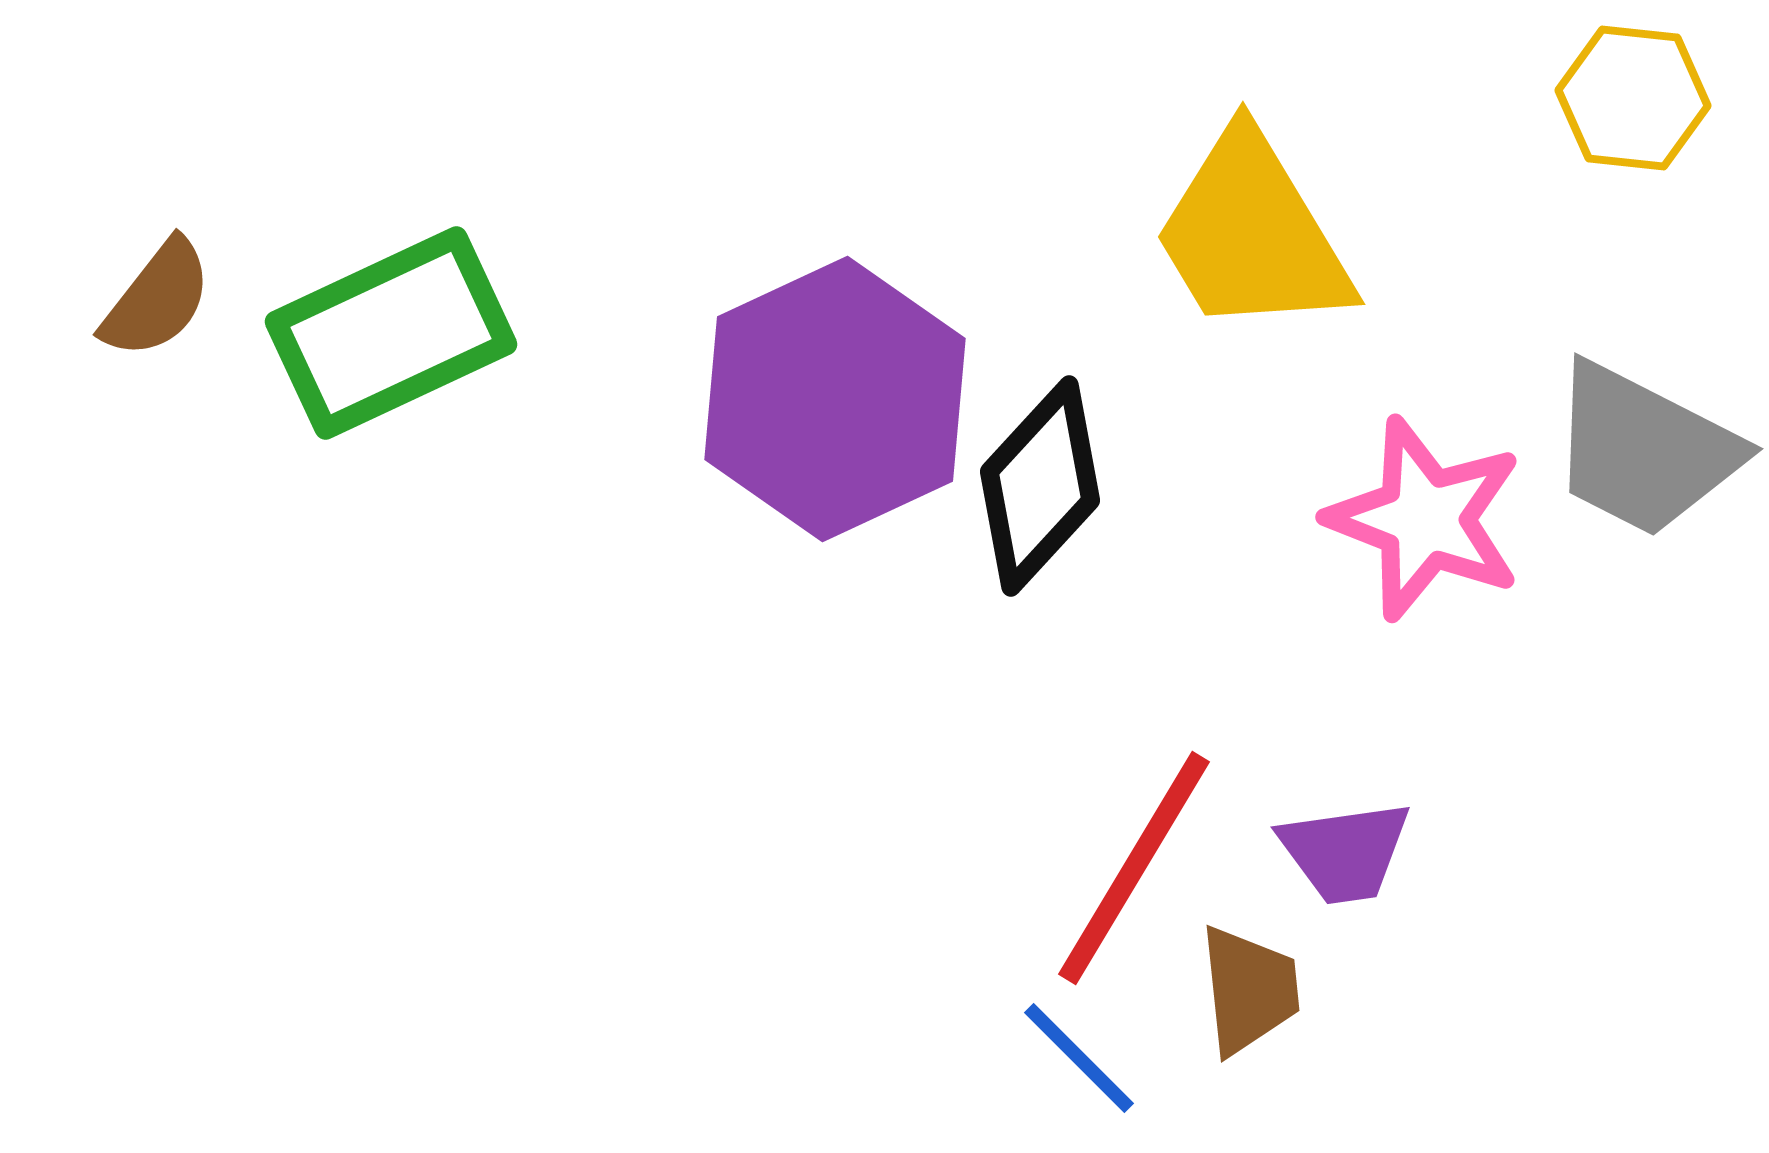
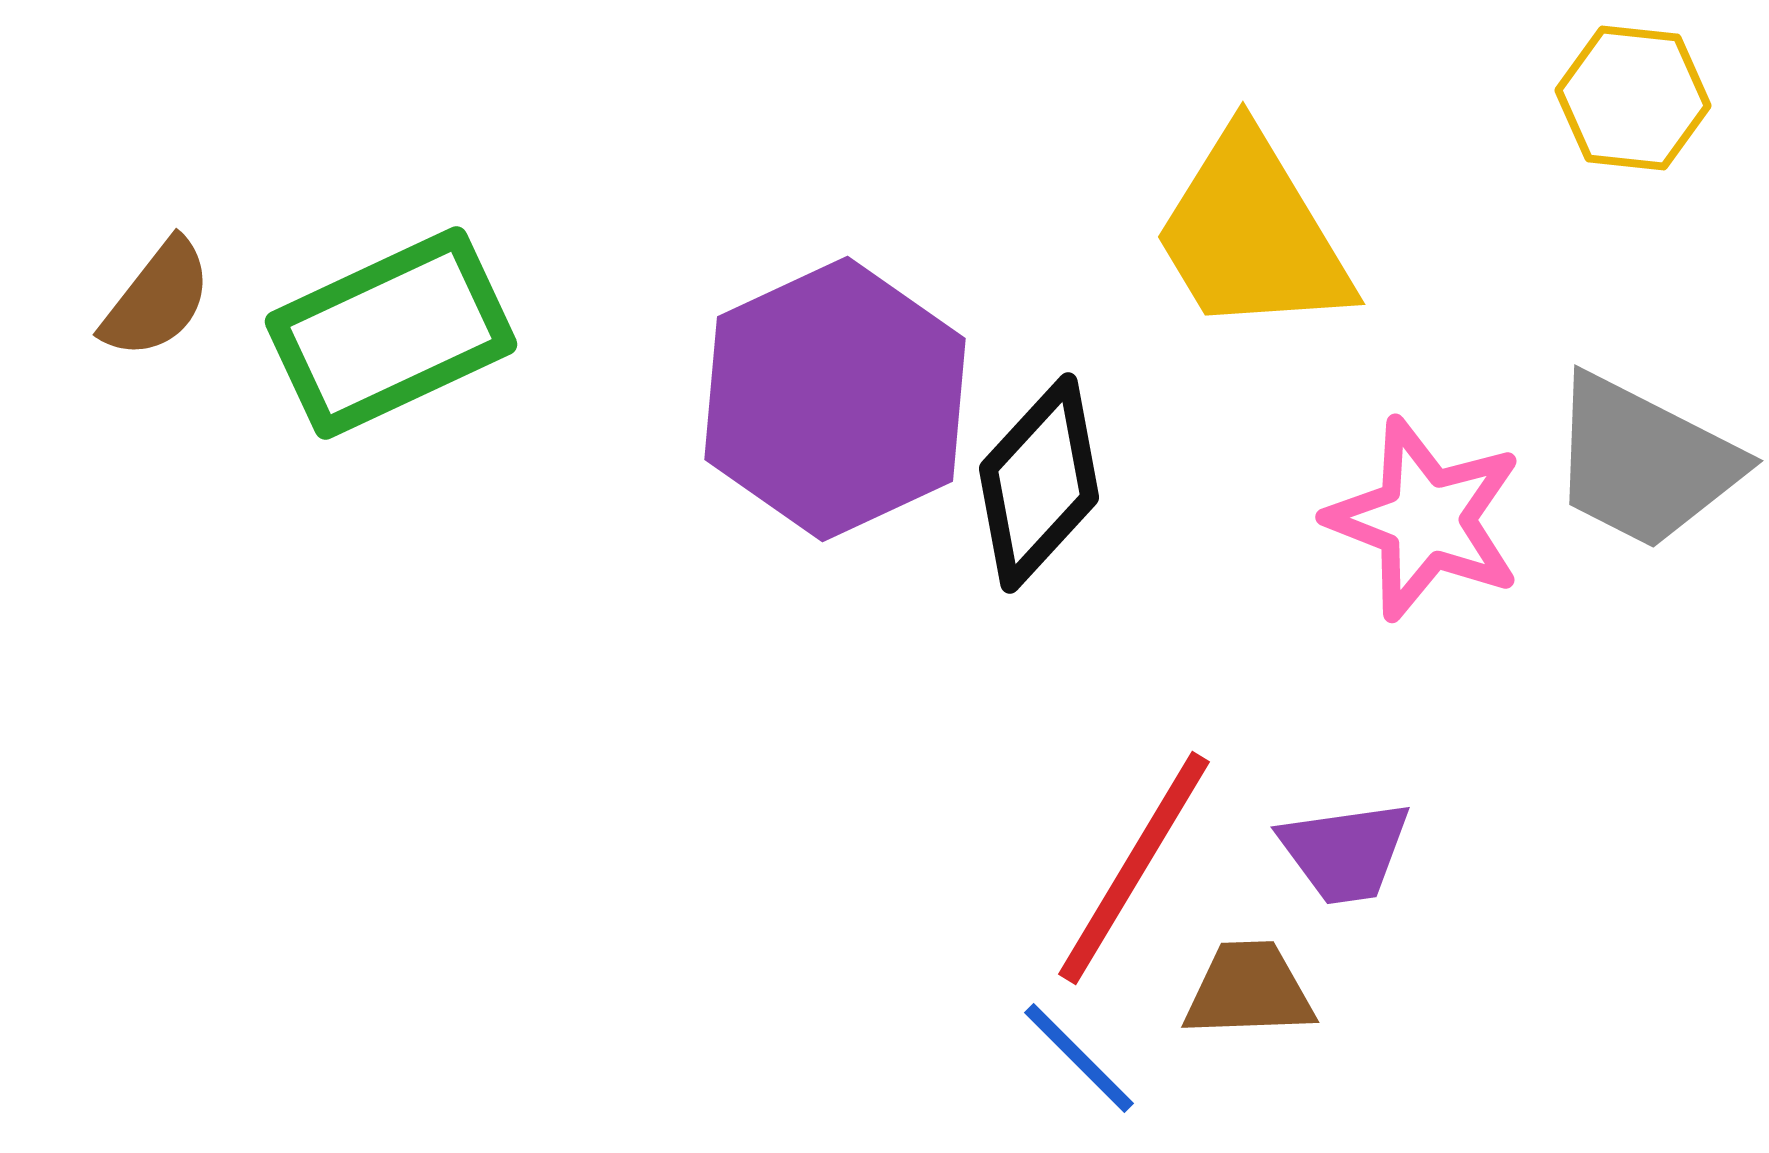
gray trapezoid: moved 12 px down
black diamond: moved 1 px left, 3 px up
brown trapezoid: rotated 86 degrees counterclockwise
